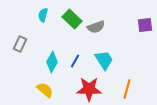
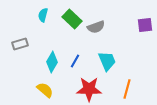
gray rectangle: rotated 49 degrees clockwise
cyan trapezoid: moved 3 px right, 1 px down; rotated 10 degrees clockwise
